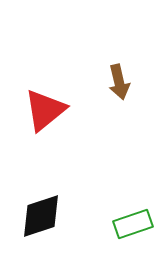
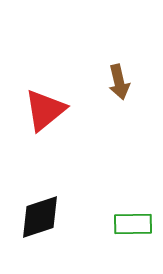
black diamond: moved 1 px left, 1 px down
green rectangle: rotated 18 degrees clockwise
